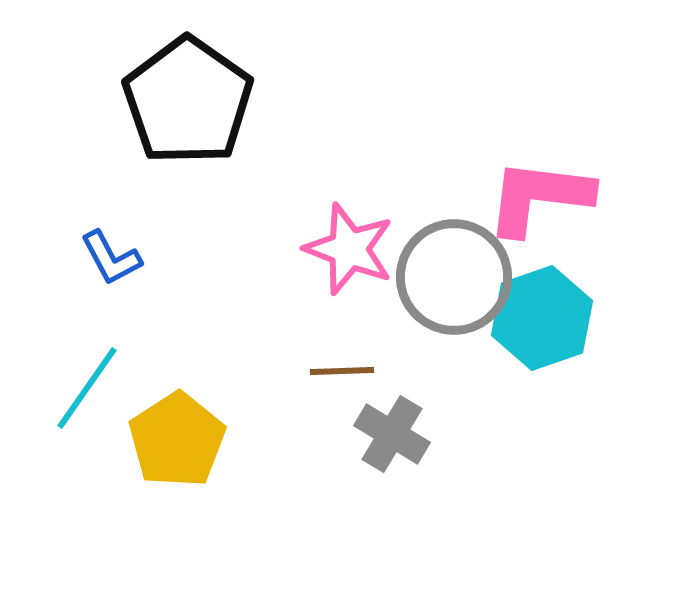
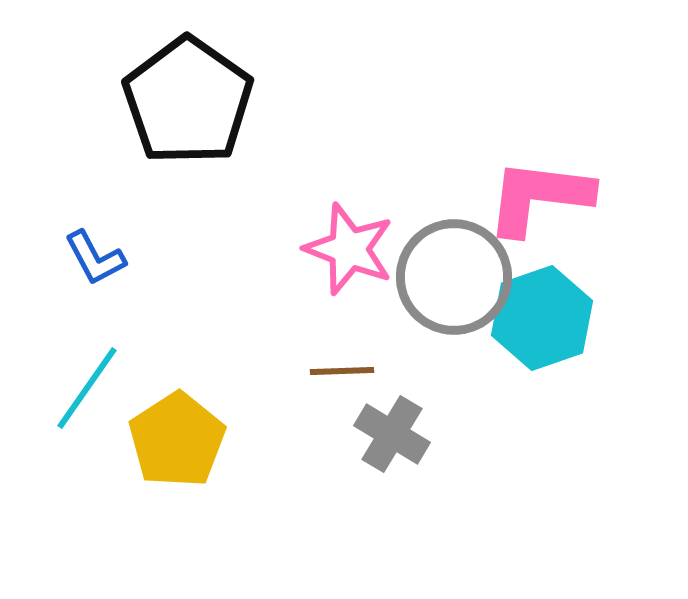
blue L-shape: moved 16 px left
